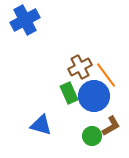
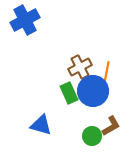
orange line: rotated 48 degrees clockwise
blue circle: moved 1 px left, 5 px up
